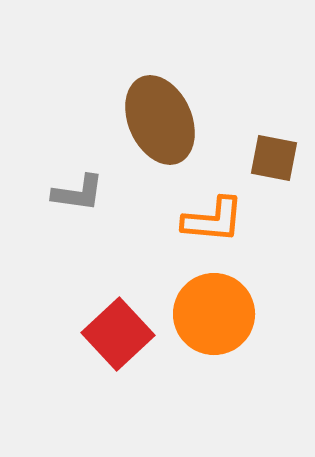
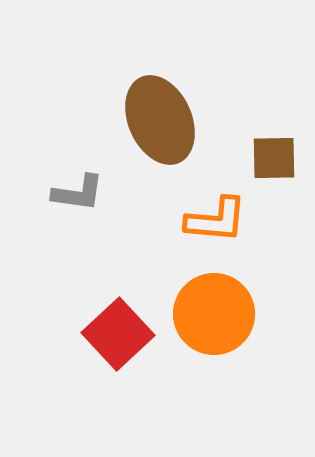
brown square: rotated 12 degrees counterclockwise
orange L-shape: moved 3 px right
